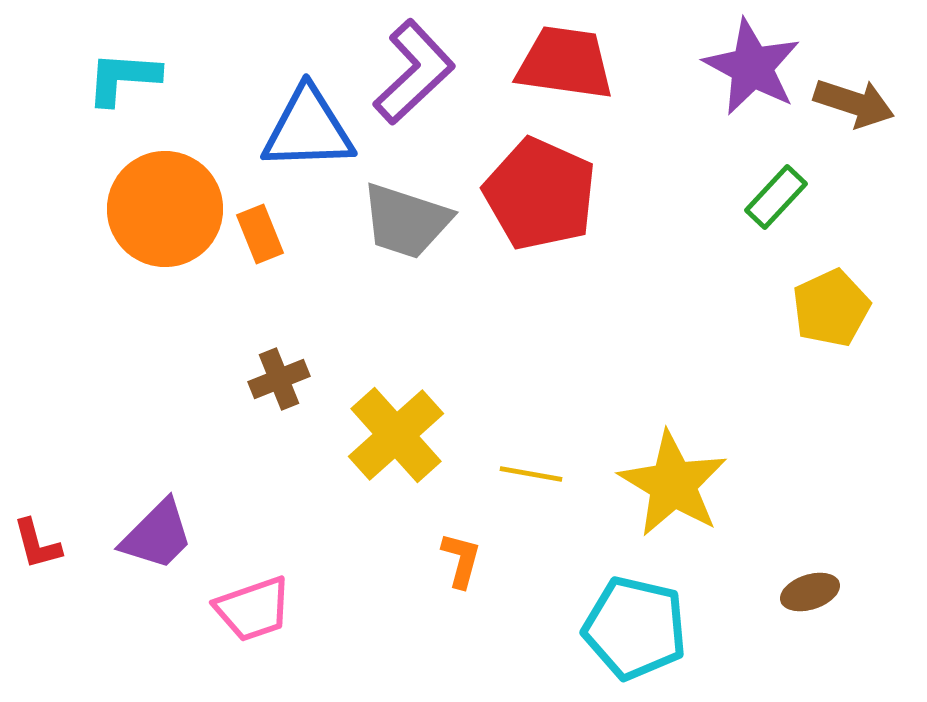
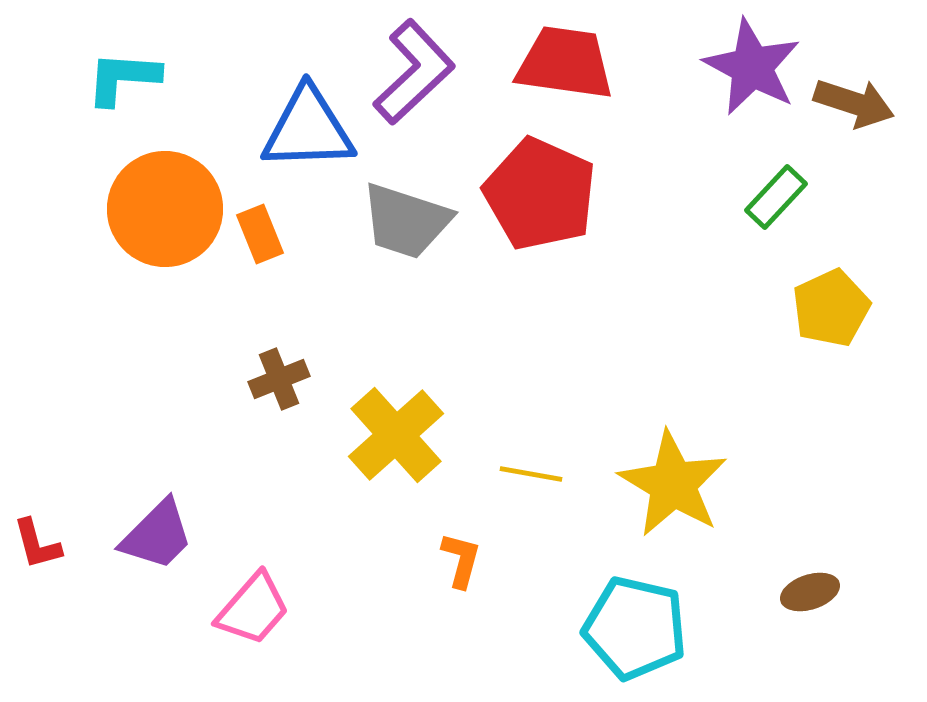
pink trapezoid: rotated 30 degrees counterclockwise
